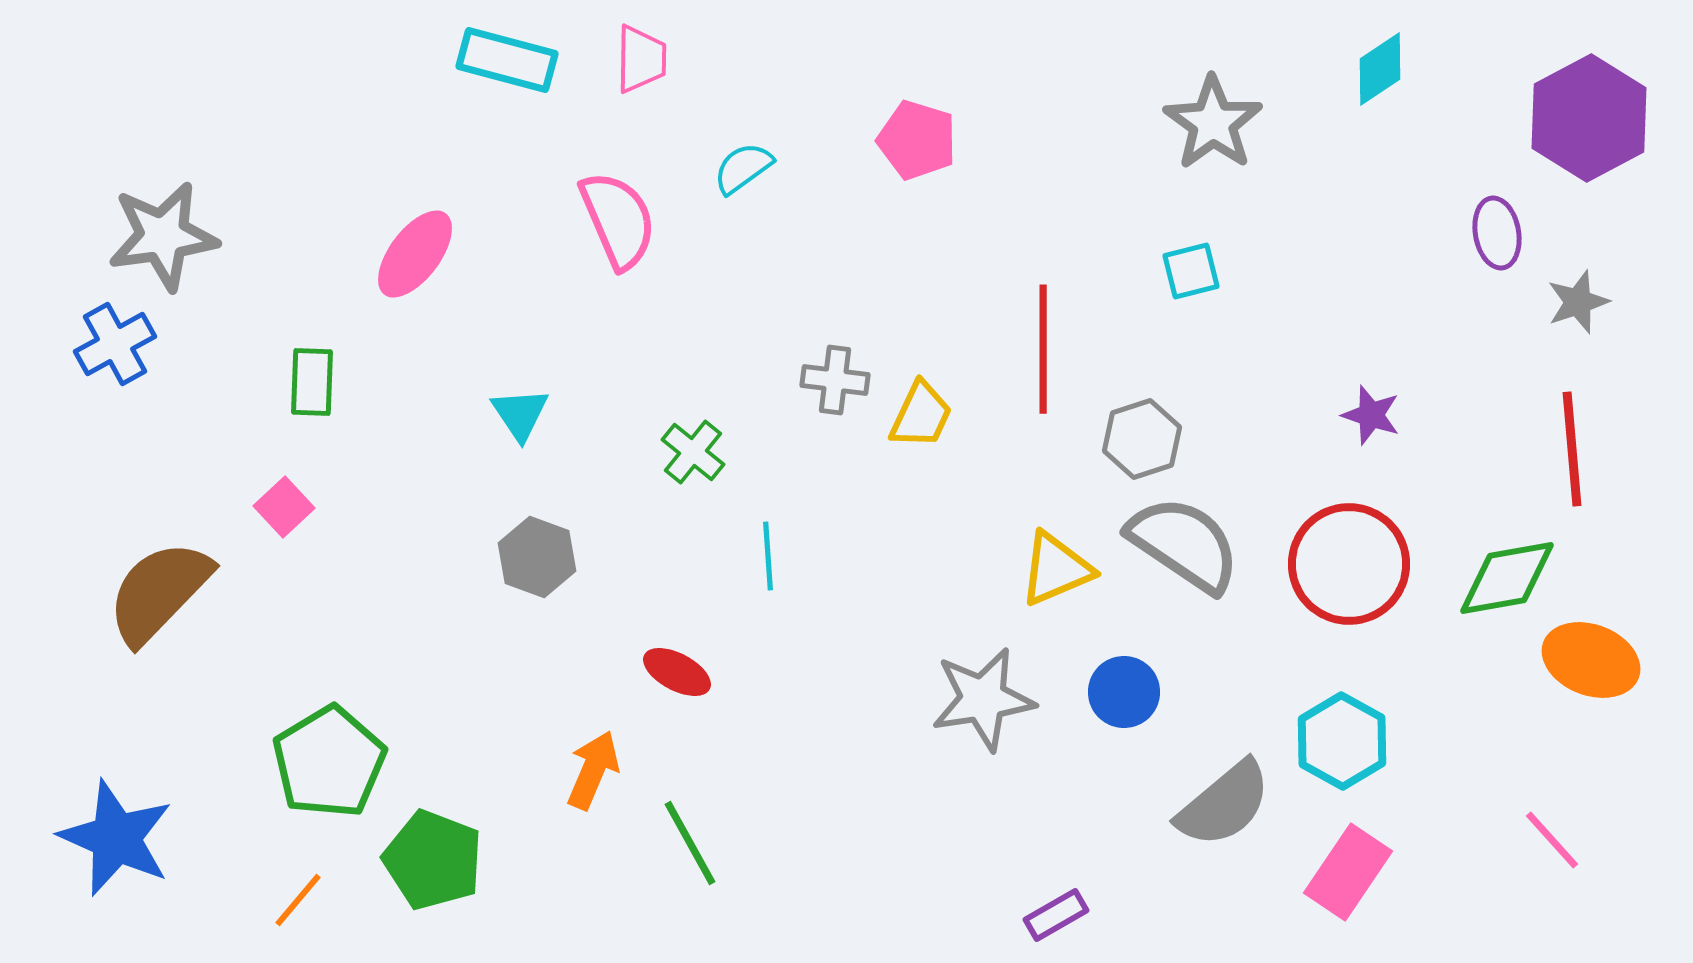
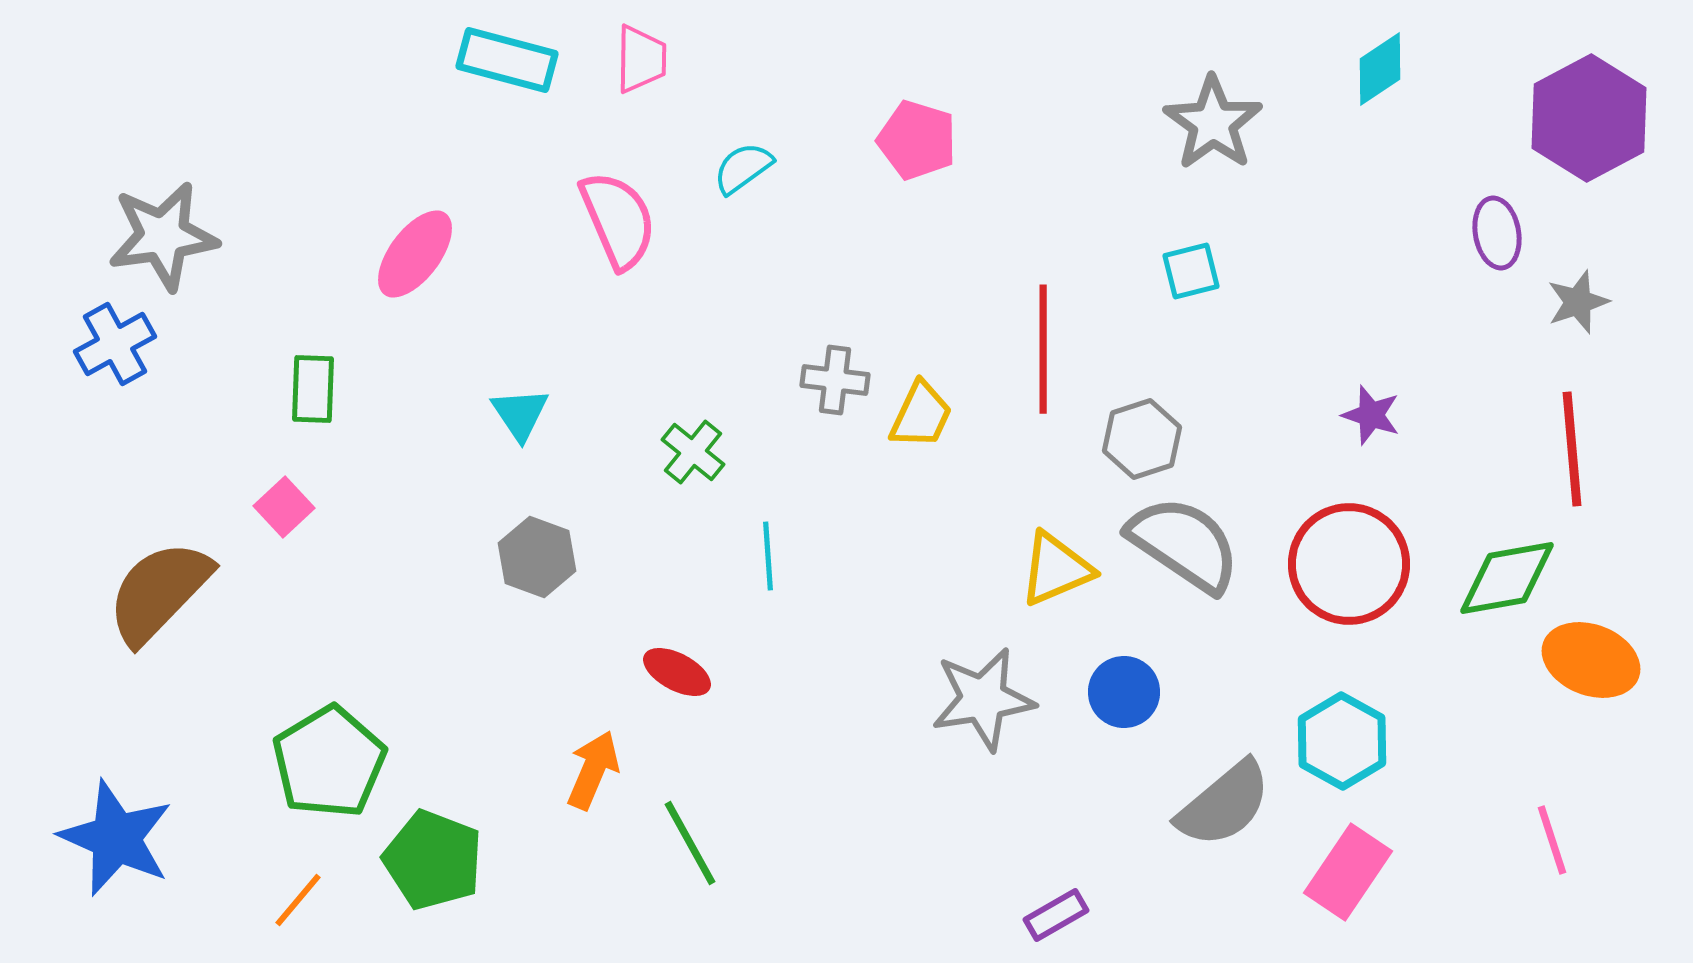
green rectangle at (312, 382): moved 1 px right, 7 px down
pink line at (1552, 840): rotated 24 degrees clockwise
